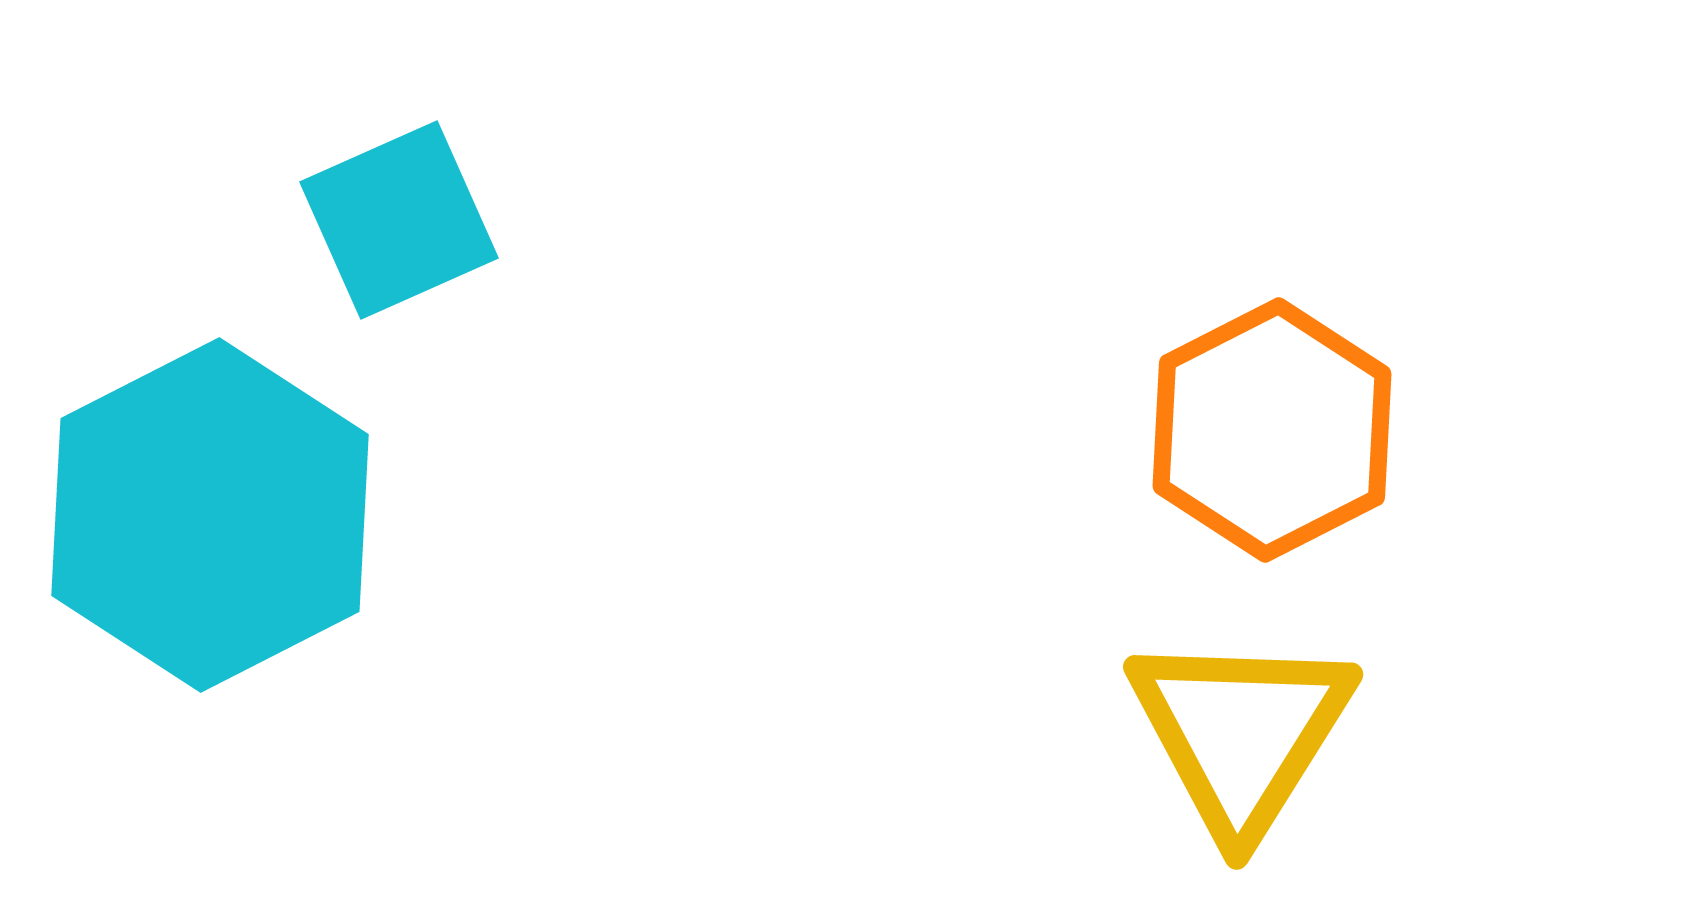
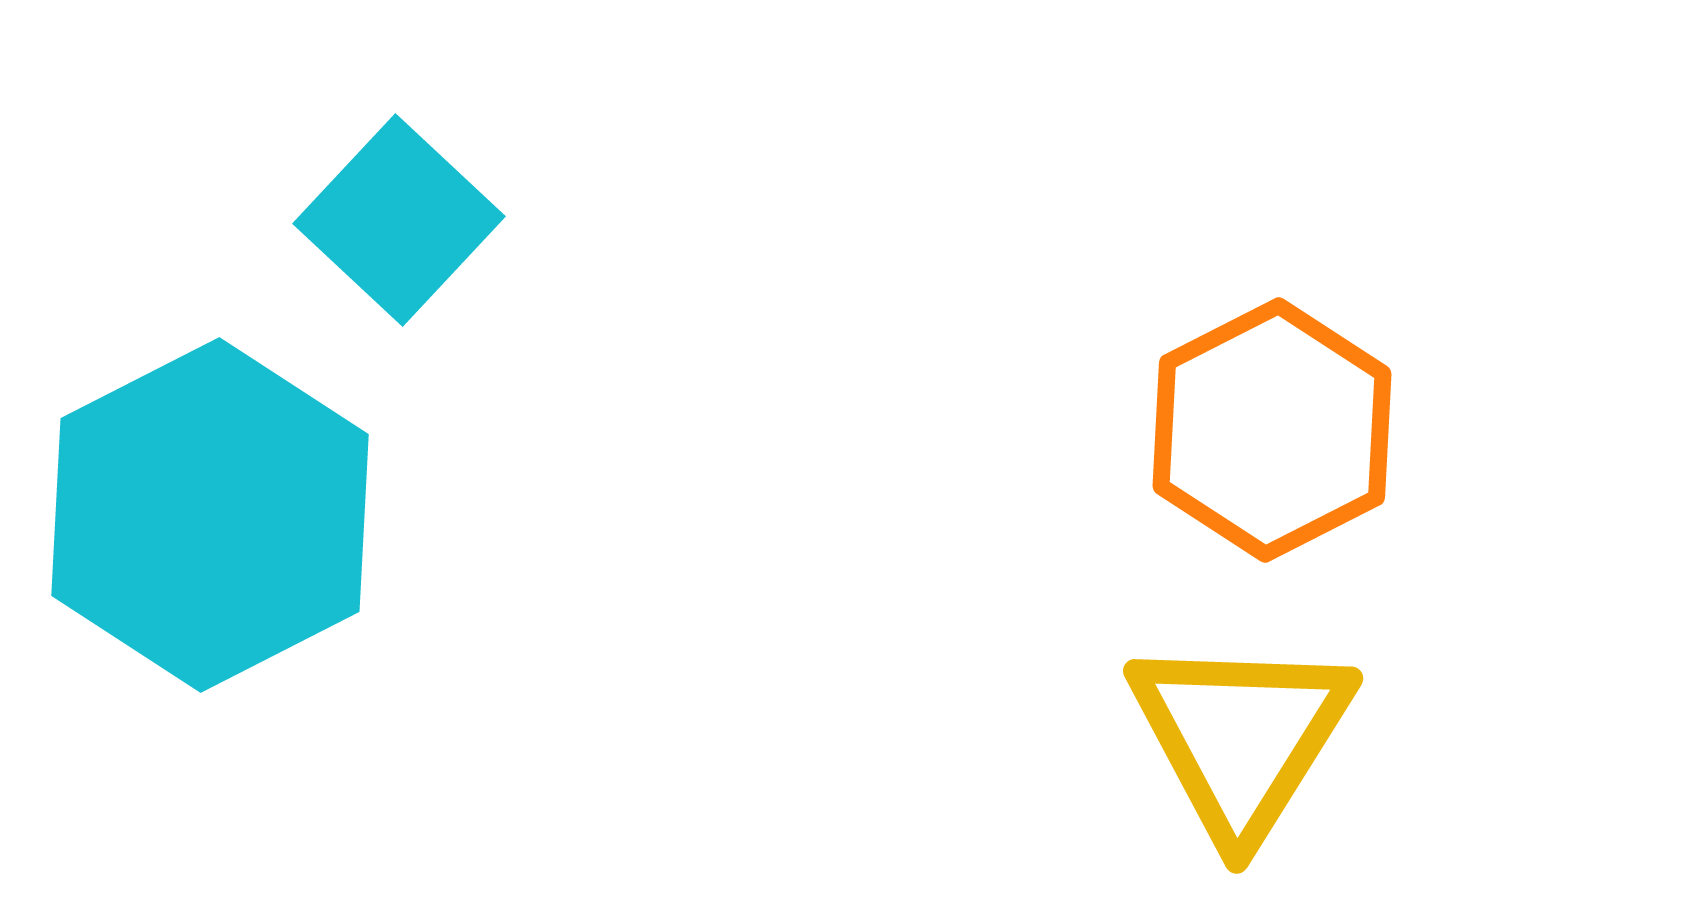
cyan square: rotated 23 degrees counterclockwise
yellow triangle: moved 4 px down
